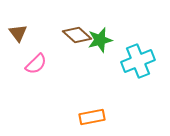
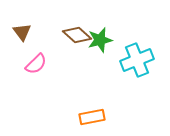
brown triangle: moved 4 px right, 1 px up
cyan cross: moved 1 px left, 1 px up
